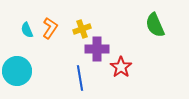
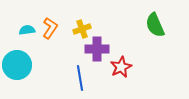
cyan semicircle: rotated 105 degrees clockwise
red star: rotated 10 degrees clockwise
cyan circle: moved 6 px up
